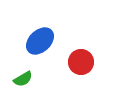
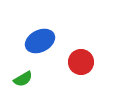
blue ellipse: rotated 16 degrees clockwise
